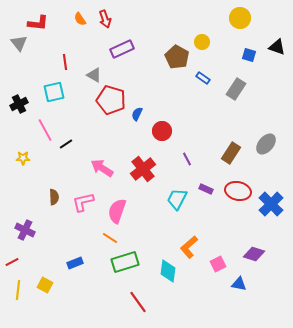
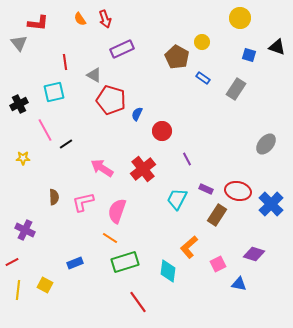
brown rectangle at (231, 153): moved 14 px left, 62 px down
